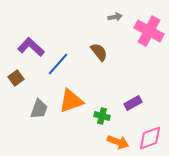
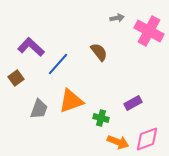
gray arrow: moved 2 px right, 1 px down
green cross: moved 1 px left, 2 px down
pink diamond: moved 3 px left, 1 px down
